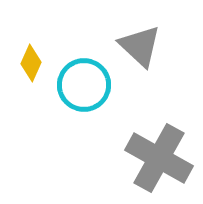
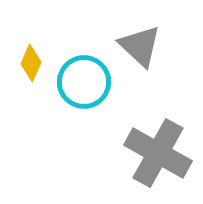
cyan circle: moved 3 px up
gray cross: moved 1 px left, 5 px up
